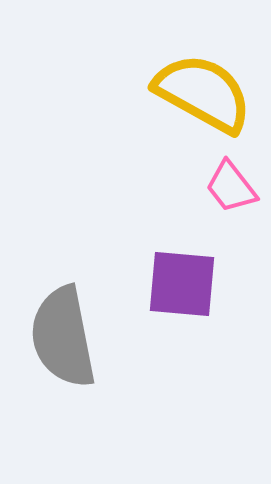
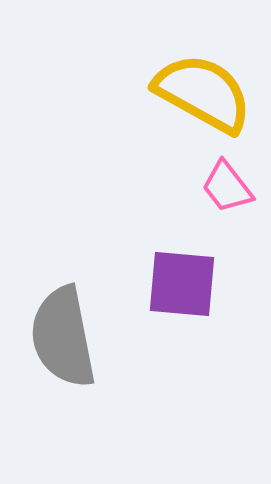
pink trapezoid: moved 4 px left
